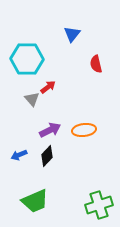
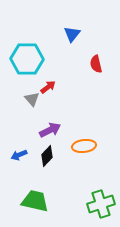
orange ellipse: moved 16 px down
green trapezoid: rotated 144 degrees counterclockwise
green cross: moved 2 px right, 1 px up
